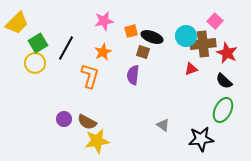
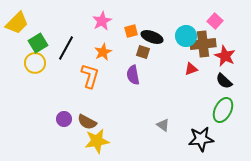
pink star: moved 2 px left; rotated 18 degrees counterclockwise
red star: moved 2 px left, 3 px down
purple semicircle: rotated 18 degrees counterclockwise
